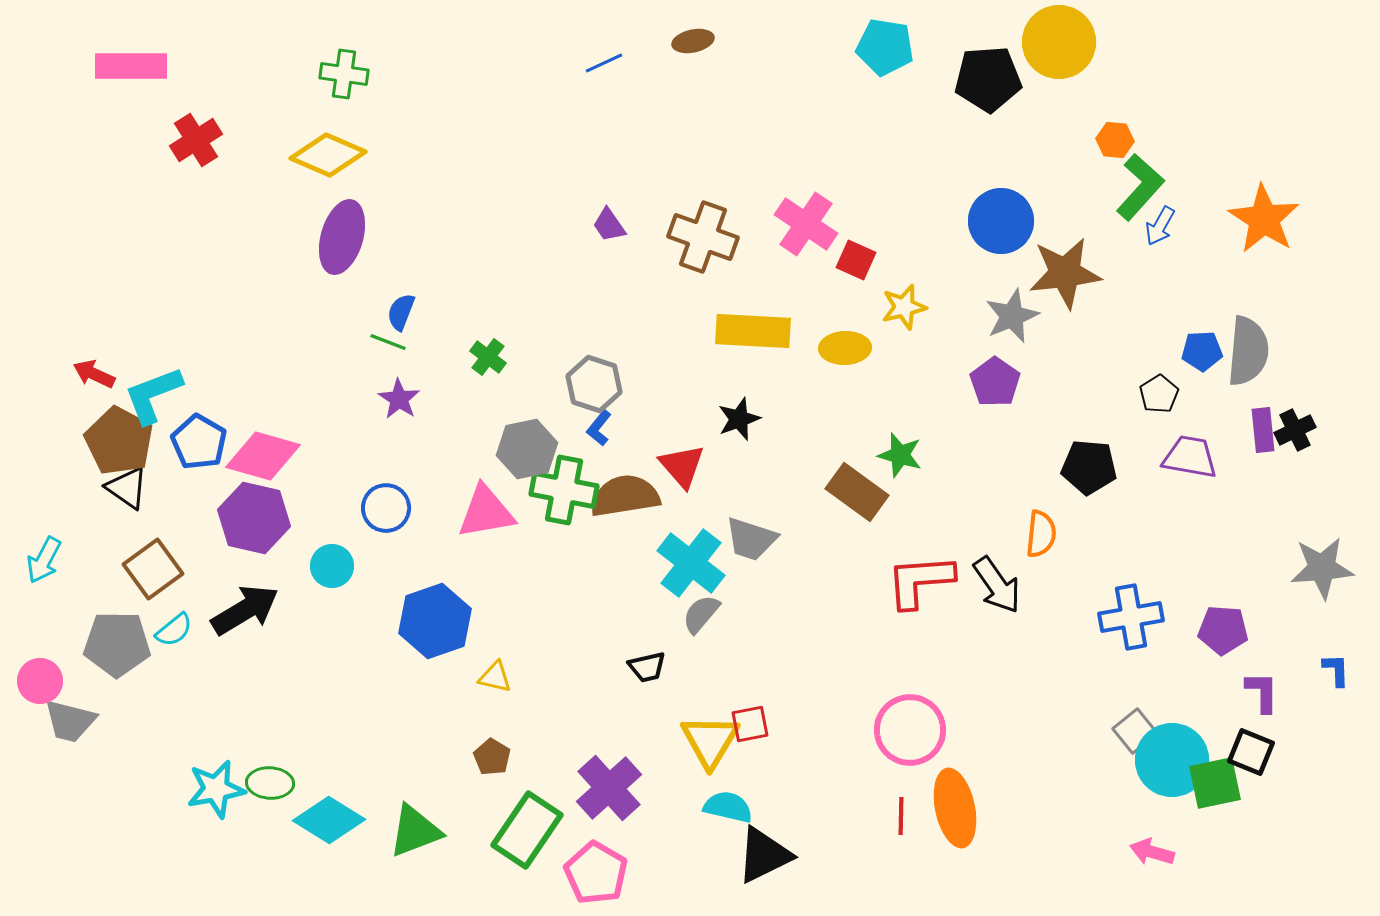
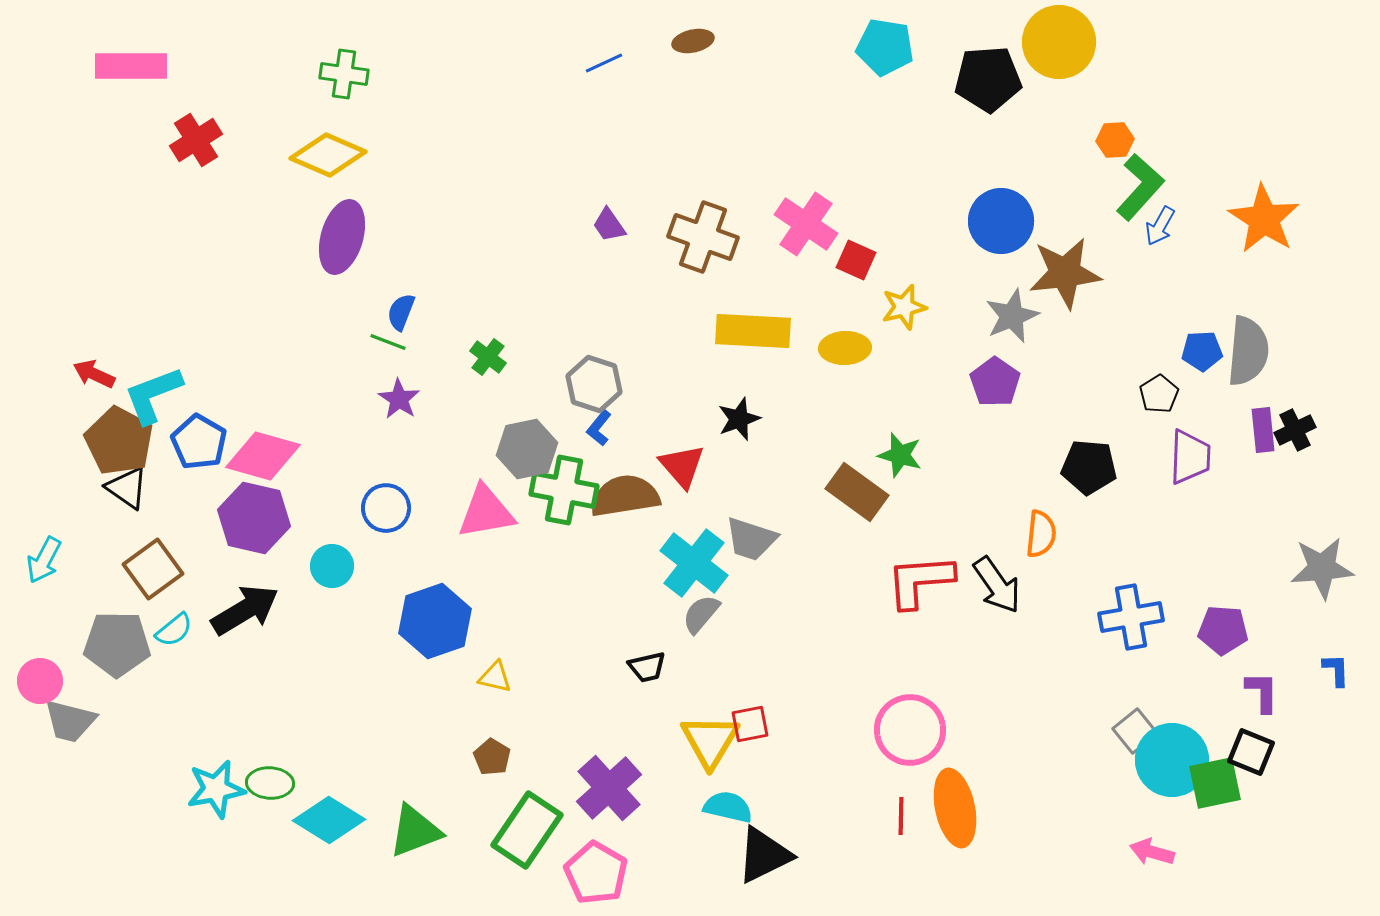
orange hexagon at (1115, 140): rotated 9 degrees counterclockwise
purple trapezoid at (1190, 457): rotated 82 degrees clockwise
cyan cross at (691, 563): moved 3 px right
